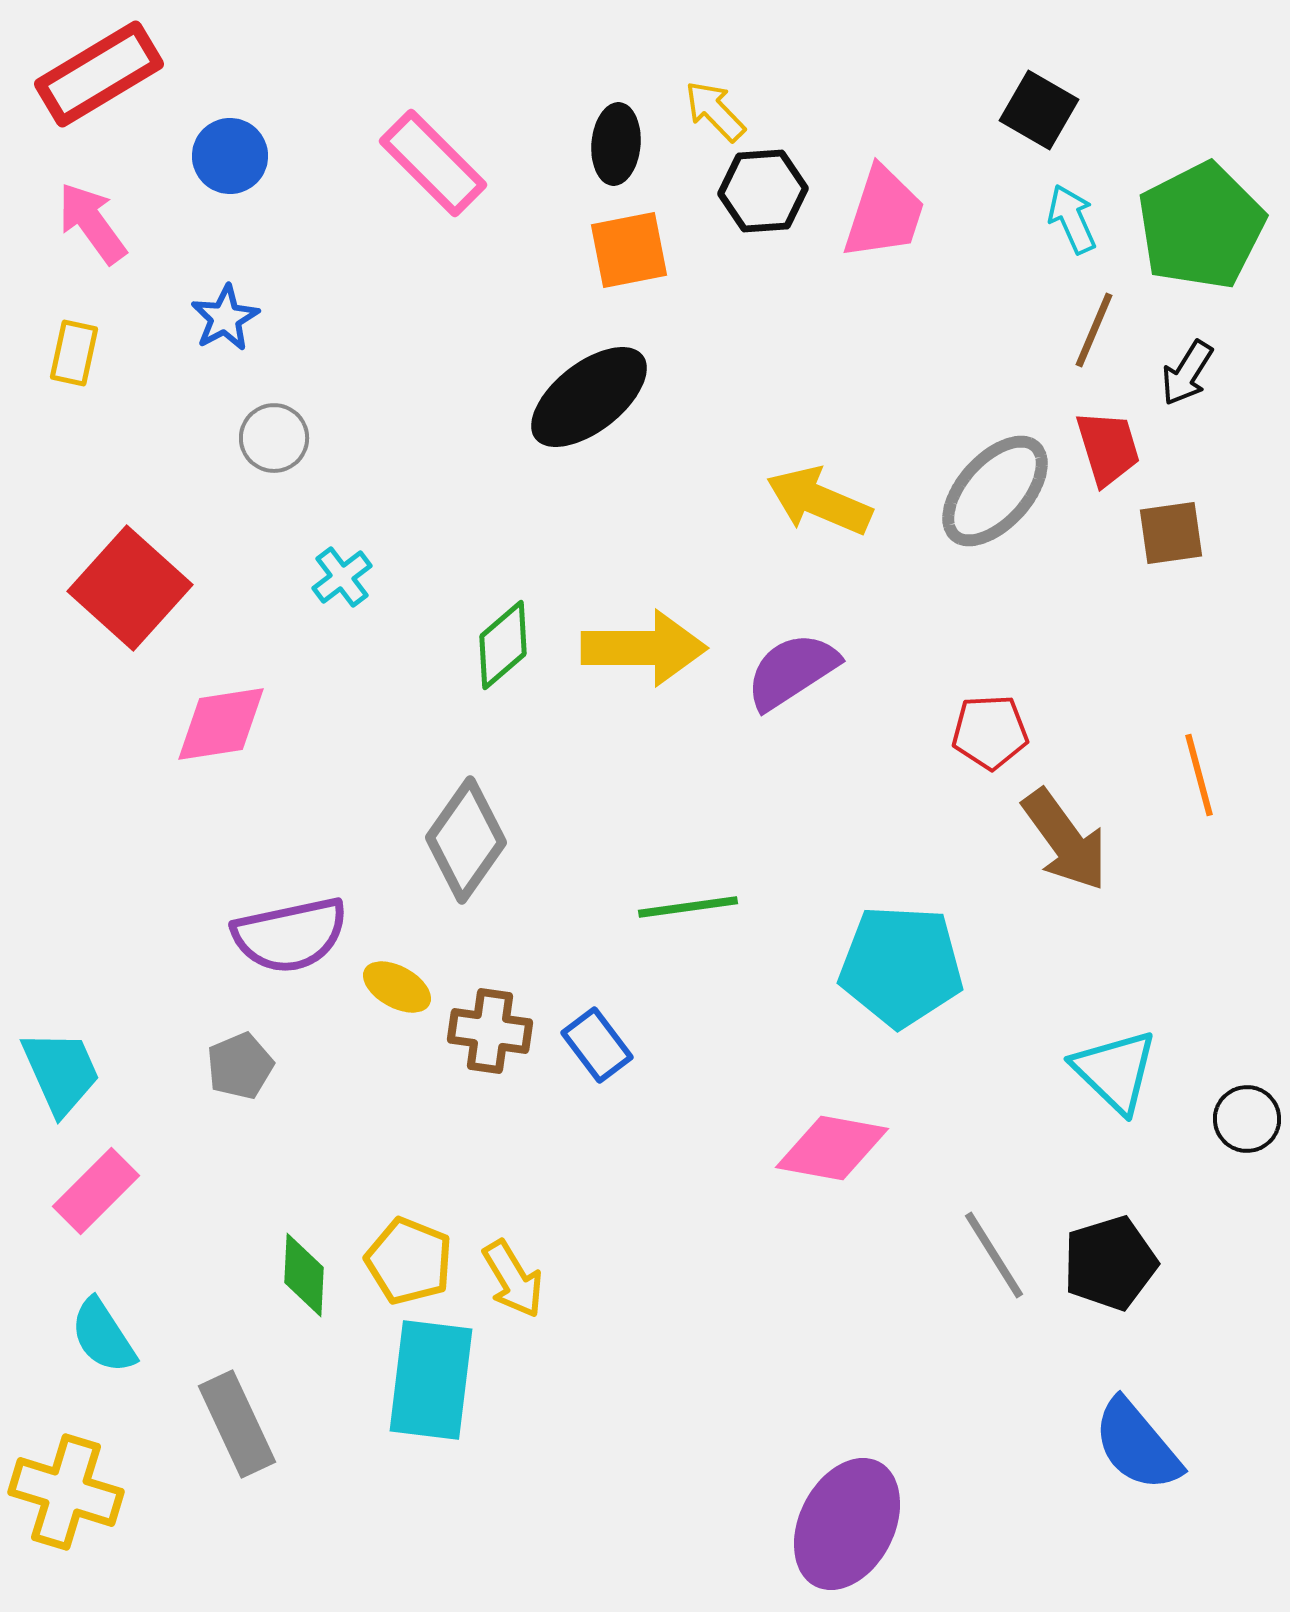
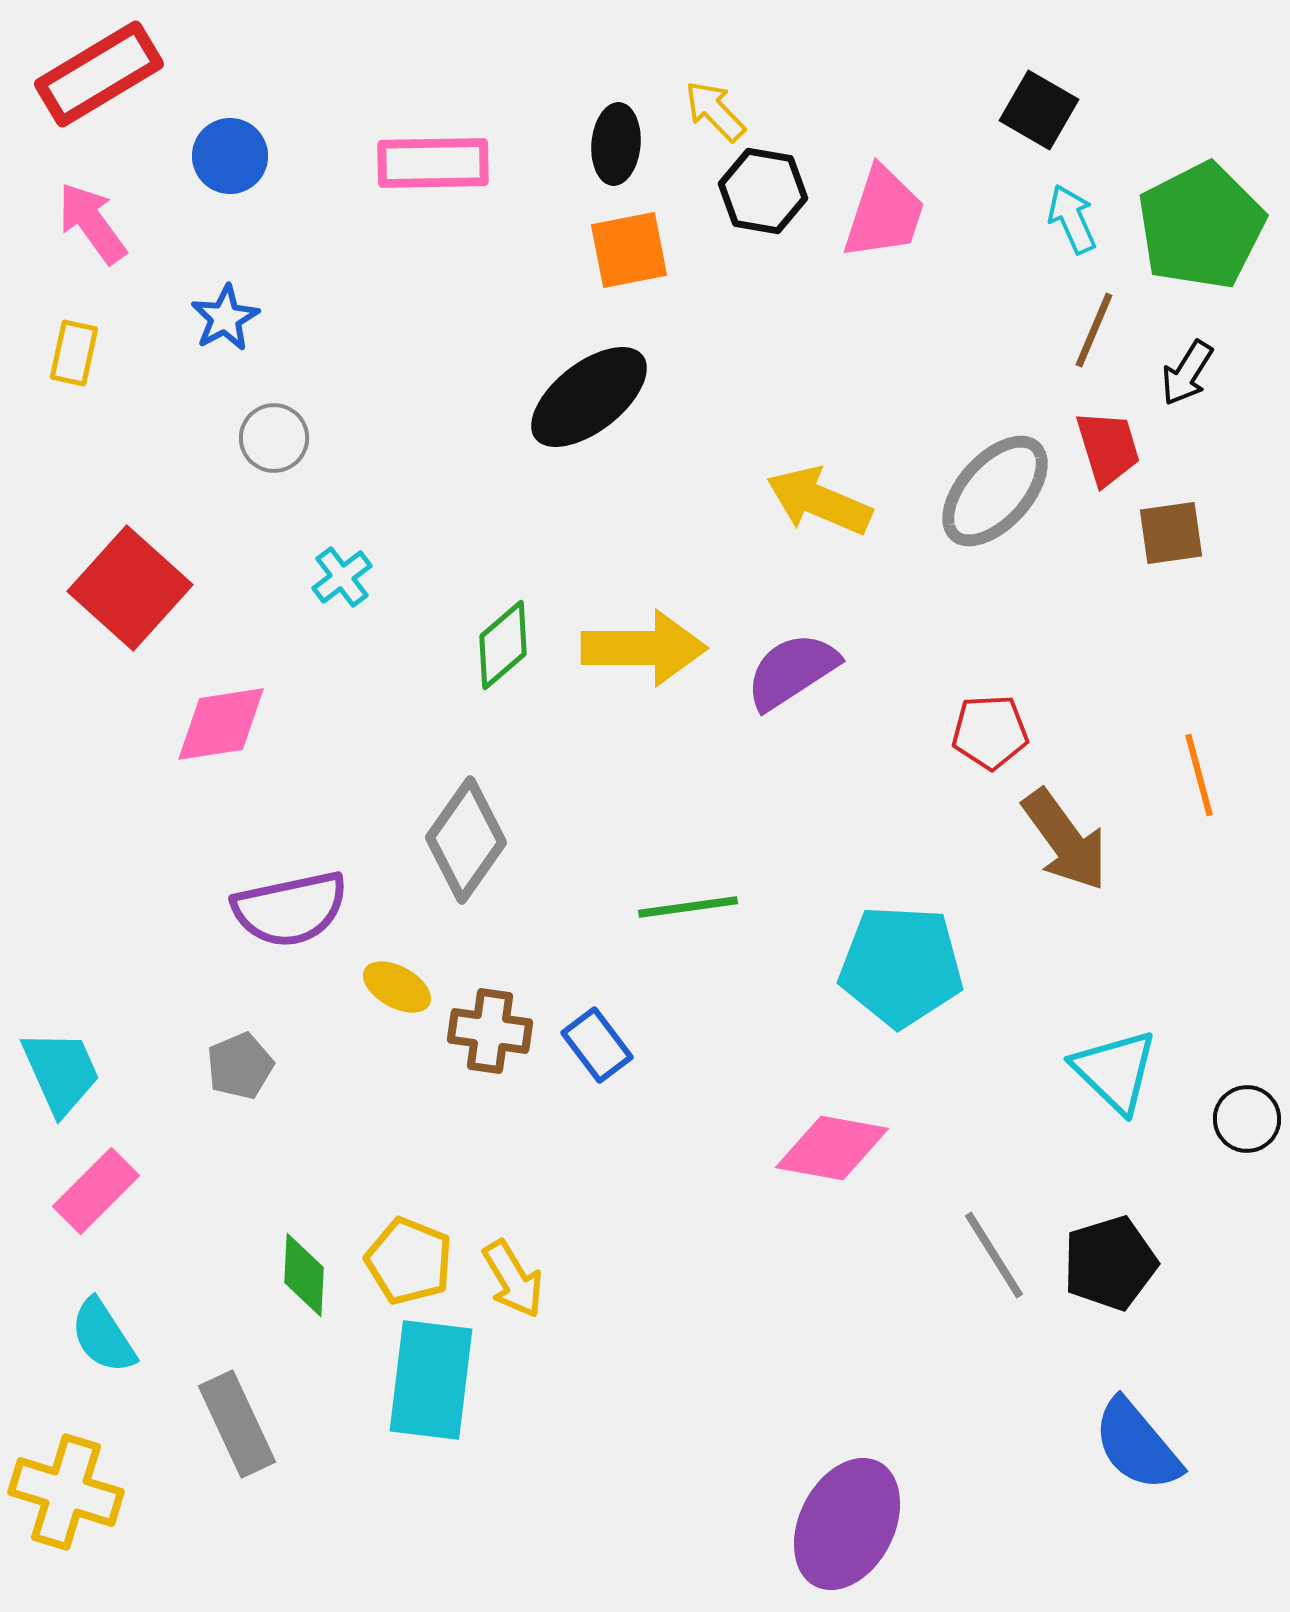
pink rectangle at (433, 163): rotated 46 degrees counterclockwise
black hexagon at (763, 191): rotated 14 degrees clockwise
purple semicircle at (290, 935): moved 26 px up
